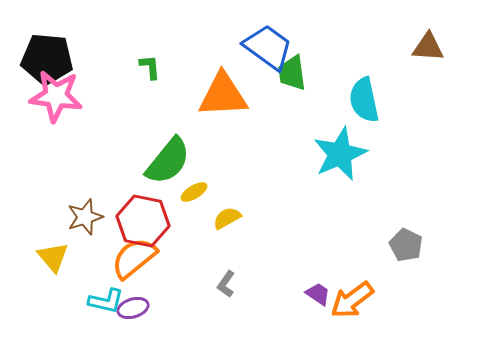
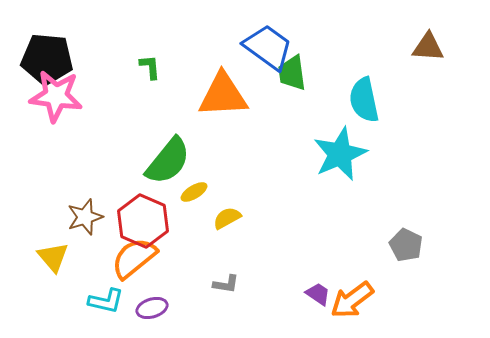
red hexagon: rotated 12 degrees clockwise
gray L-shape: rotated 116 degrees counterclockwise
purple ellipse: moved 19 px right
